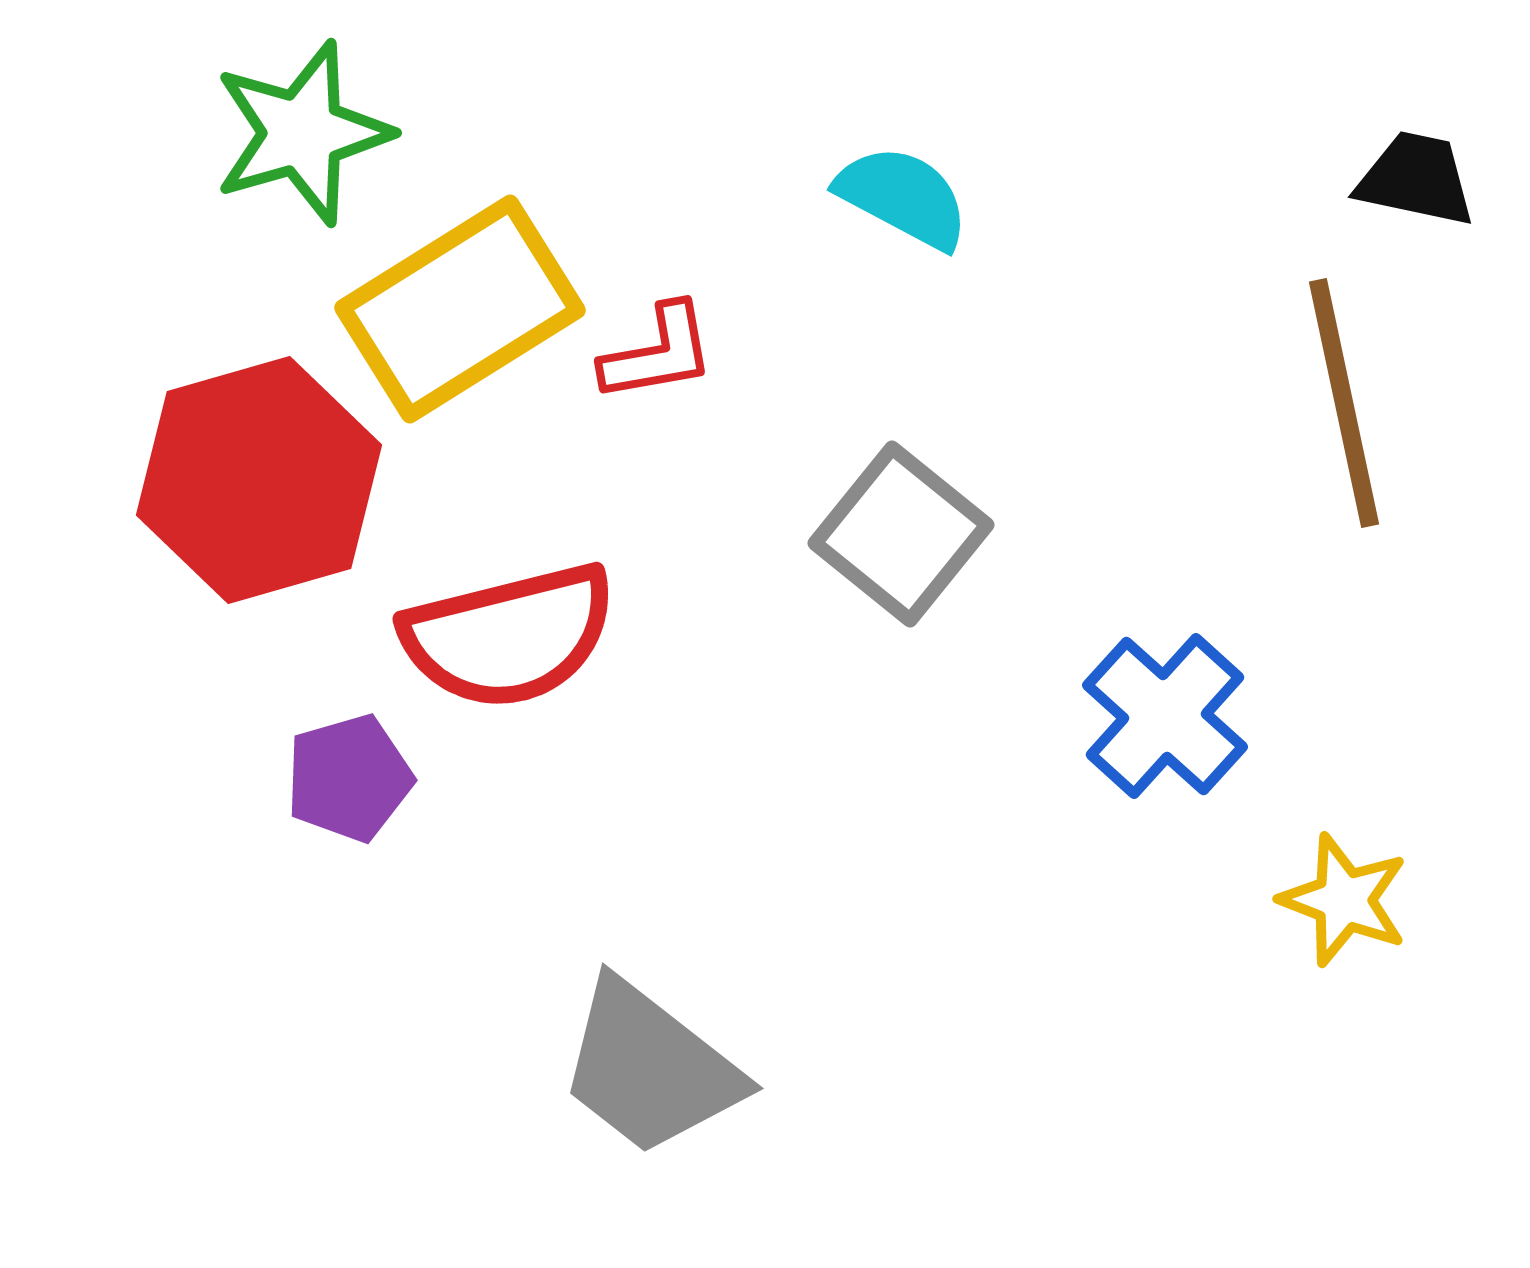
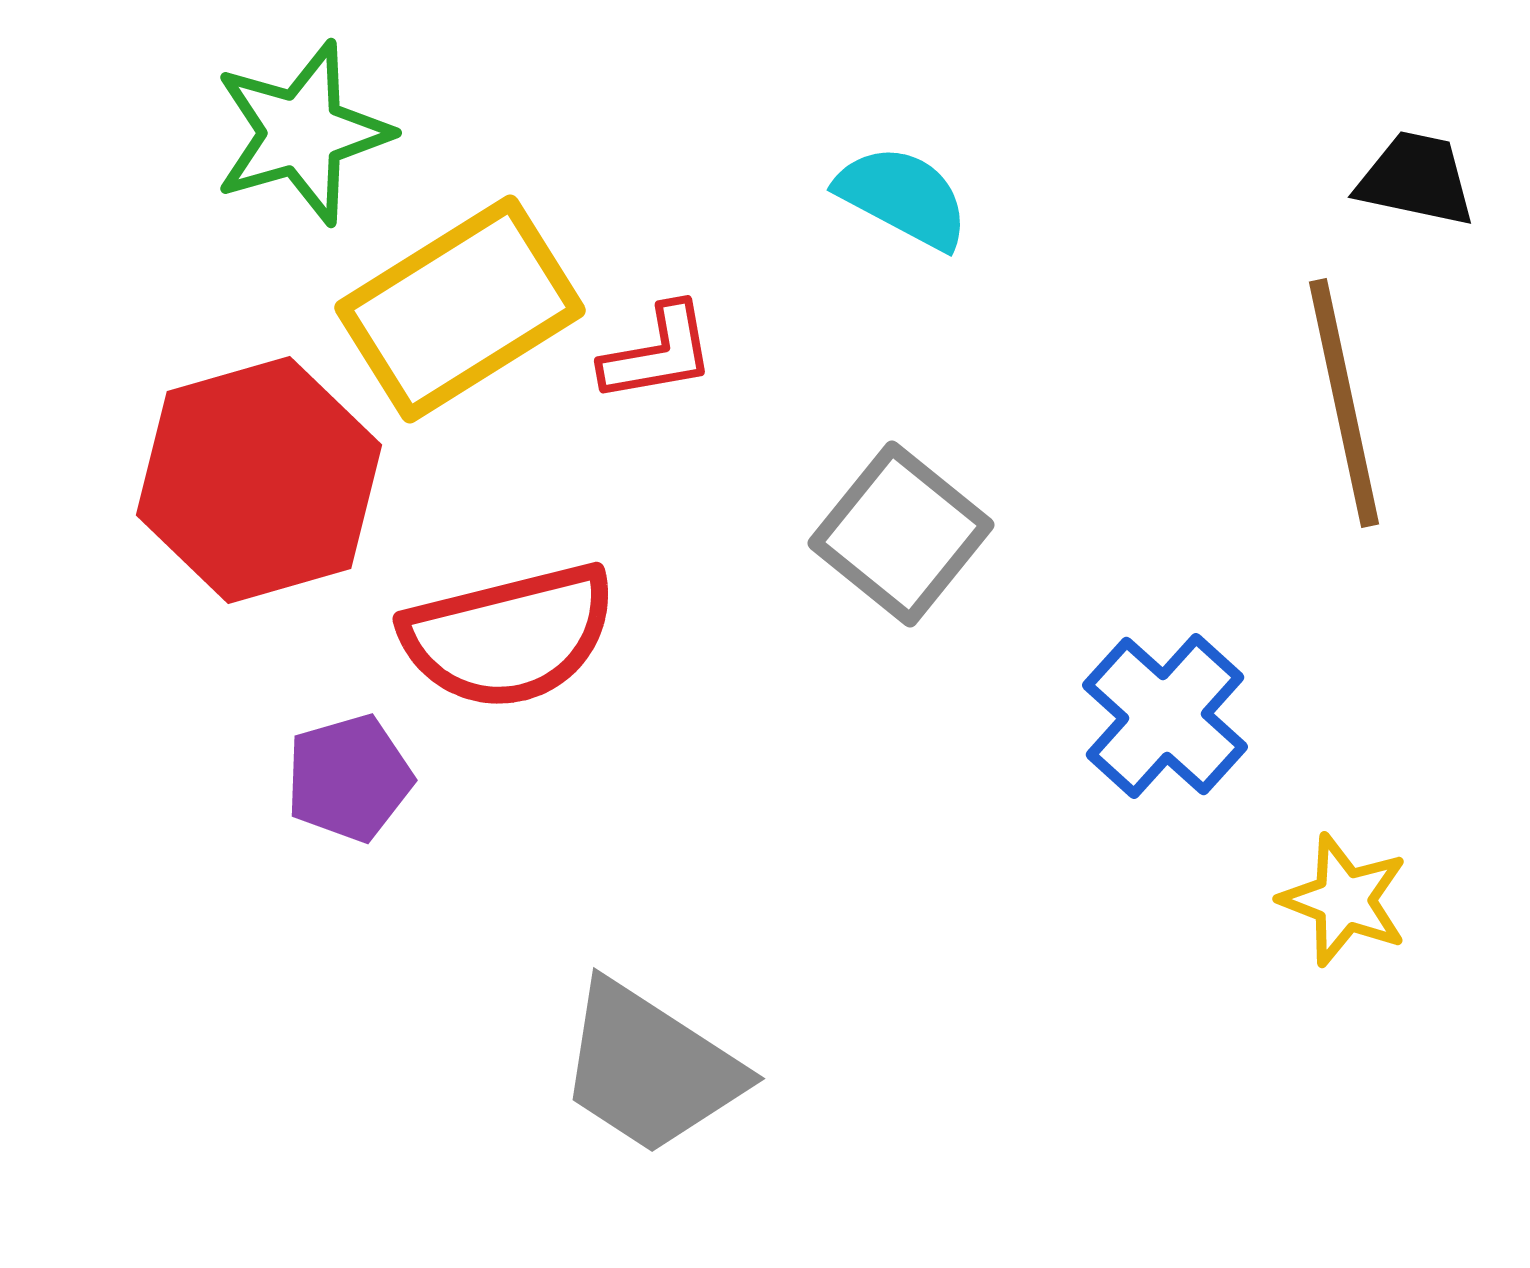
gray trapezoid: rotated 5 degrees counterclockwise
